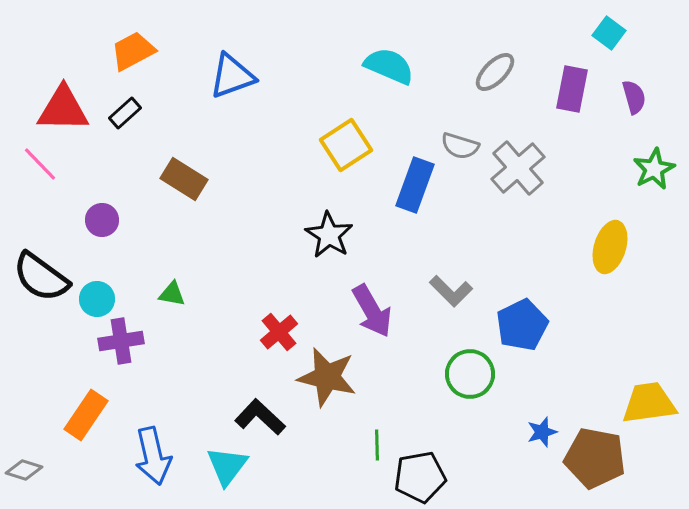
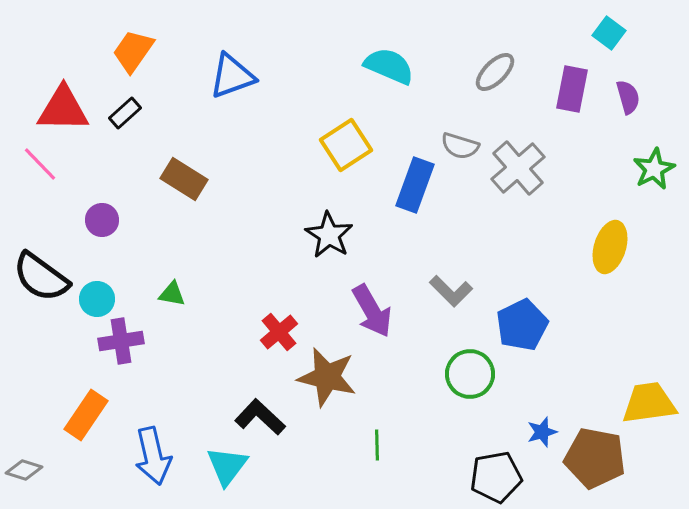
orange trapezoid: rotated 27 degrees counterclockwise
purple semicircle: moved 6 px left
black pentagon: moved 76 px right
